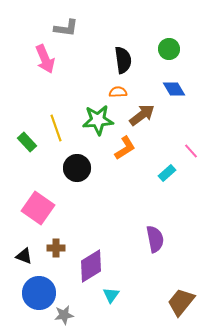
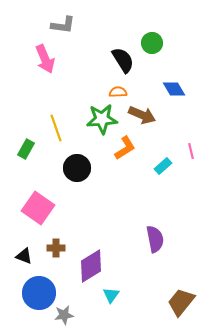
gray L-shape: moved 3 px left, 3 px up
green circle: moved 17 px left, 6 px up
black semicircle: rotated 24 degrees counterclockwise
brown arrow: rotated 60 degrees clockwise
green star: moved 4 px right, 1 px up
green rectangle: moved 1 px left, 7 px down; rotated 72 degrees clockwise
pink line: rotated 28 degrees clockwise
cyan rectangle: moved 4 px left, 7 px up
